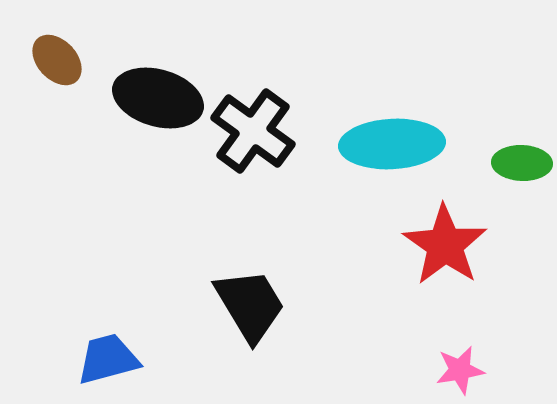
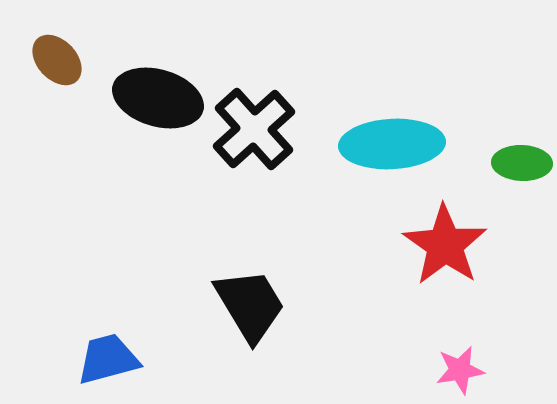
black cross: moved 1 px right, 2 px up; rotated 12 degrees clockwise
